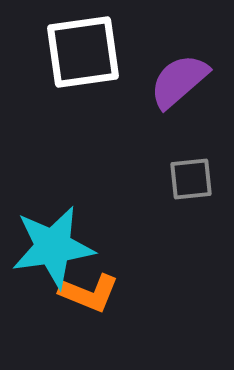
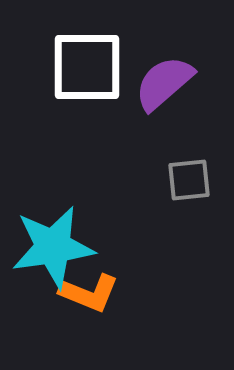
white square: moved 4 px right, 15 px down; rotated 8 degrees clockwise
purple semicircle: moved 15 px left, 2 px down
gray square: moved 2 px left, 1 px down
